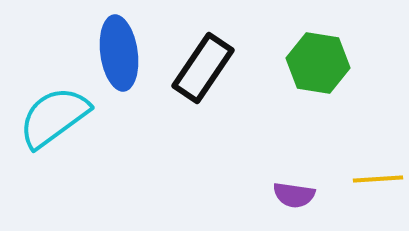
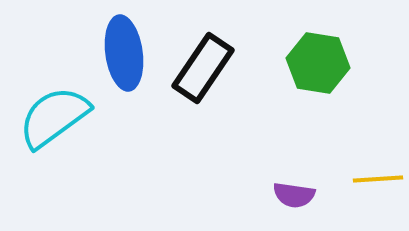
blue ellipse: moved 5 px right
